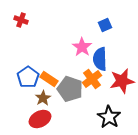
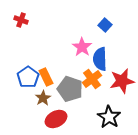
blue square: rotated 24 degrees counterclockwise
orange rectangle: moved 3 px left, 2 px up; rotated 30 degrees clockwise
red ellipse: moved 16 px right
